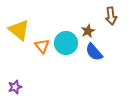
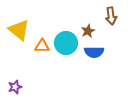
orange triangle: rotated 49 degrees counterclockwise
blue semicircle: rotated 48 degrees counterclockwise
